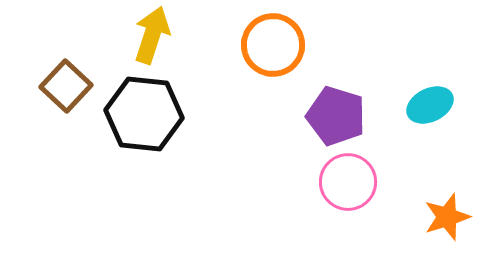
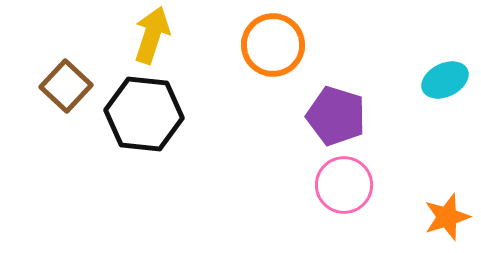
cyan ellipse: moved 15 px right, 25 px up
pink circle: moved 4 px left, 3 px down
